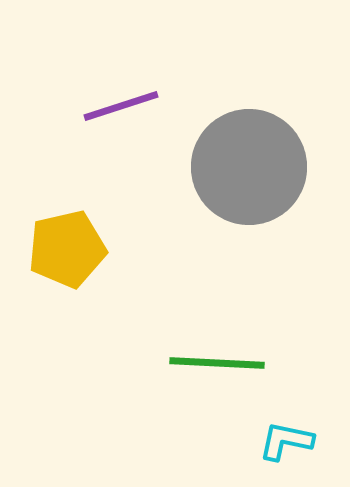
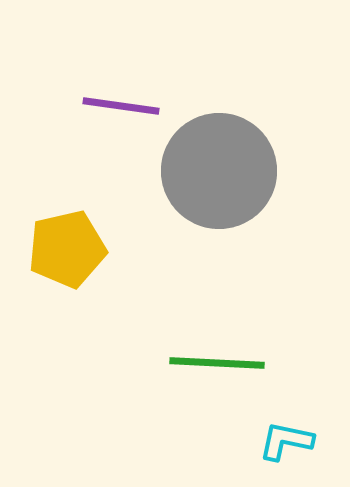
purple line: rotated 26 degrees clockwise
gray circle: moved 30 px left, 4 px down
